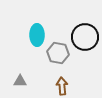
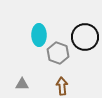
cyan ellipse: moved 2 px right
gray hexagon: rotated 10 degrees clockwise
gray triangle: moved 2 px right, 3 px down
